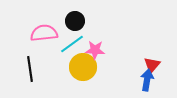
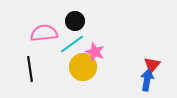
pink star: moved 2 px down; rotated 18 degrees clockwise
